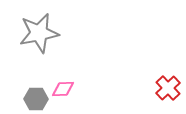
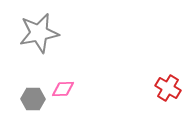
red cross: rotated 15 degrees counterclockwise
gray hexagon: moved 3 px left
